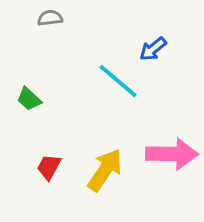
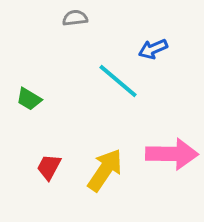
gray semicircle: moved 25 px right
blue arrow: rotated 16 degrees clockwise
green trapezoid: rotated 12 degrees counterclockwise
